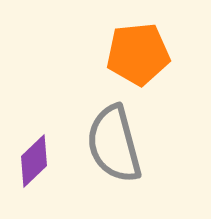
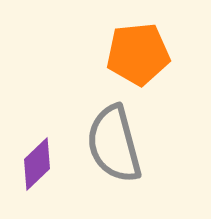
purple diamond: moved 3 px right, 3 px down
